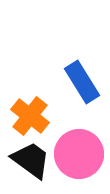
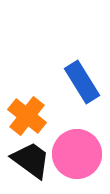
orange cross: moved 3 px left
pink circle: moved 2 px left
